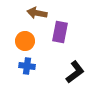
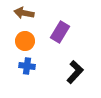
brown arrow: moved 13 px left
purple rectangle: rotated 20 degrees clockwise
black L-shape: rotated 10 degrees counterclockwise
